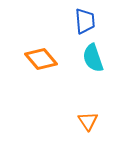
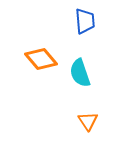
cyan semicircle: moved 13 px left, 15 px down
